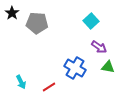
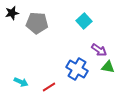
black star: rotated 24 degrees clockwise
cyan square: moved 7 px left
purple arrow: moved 3 px down
blue cross: moved 2 px right, 1 px down
cyan arrow: rotated 40 degrees counterclockwise
